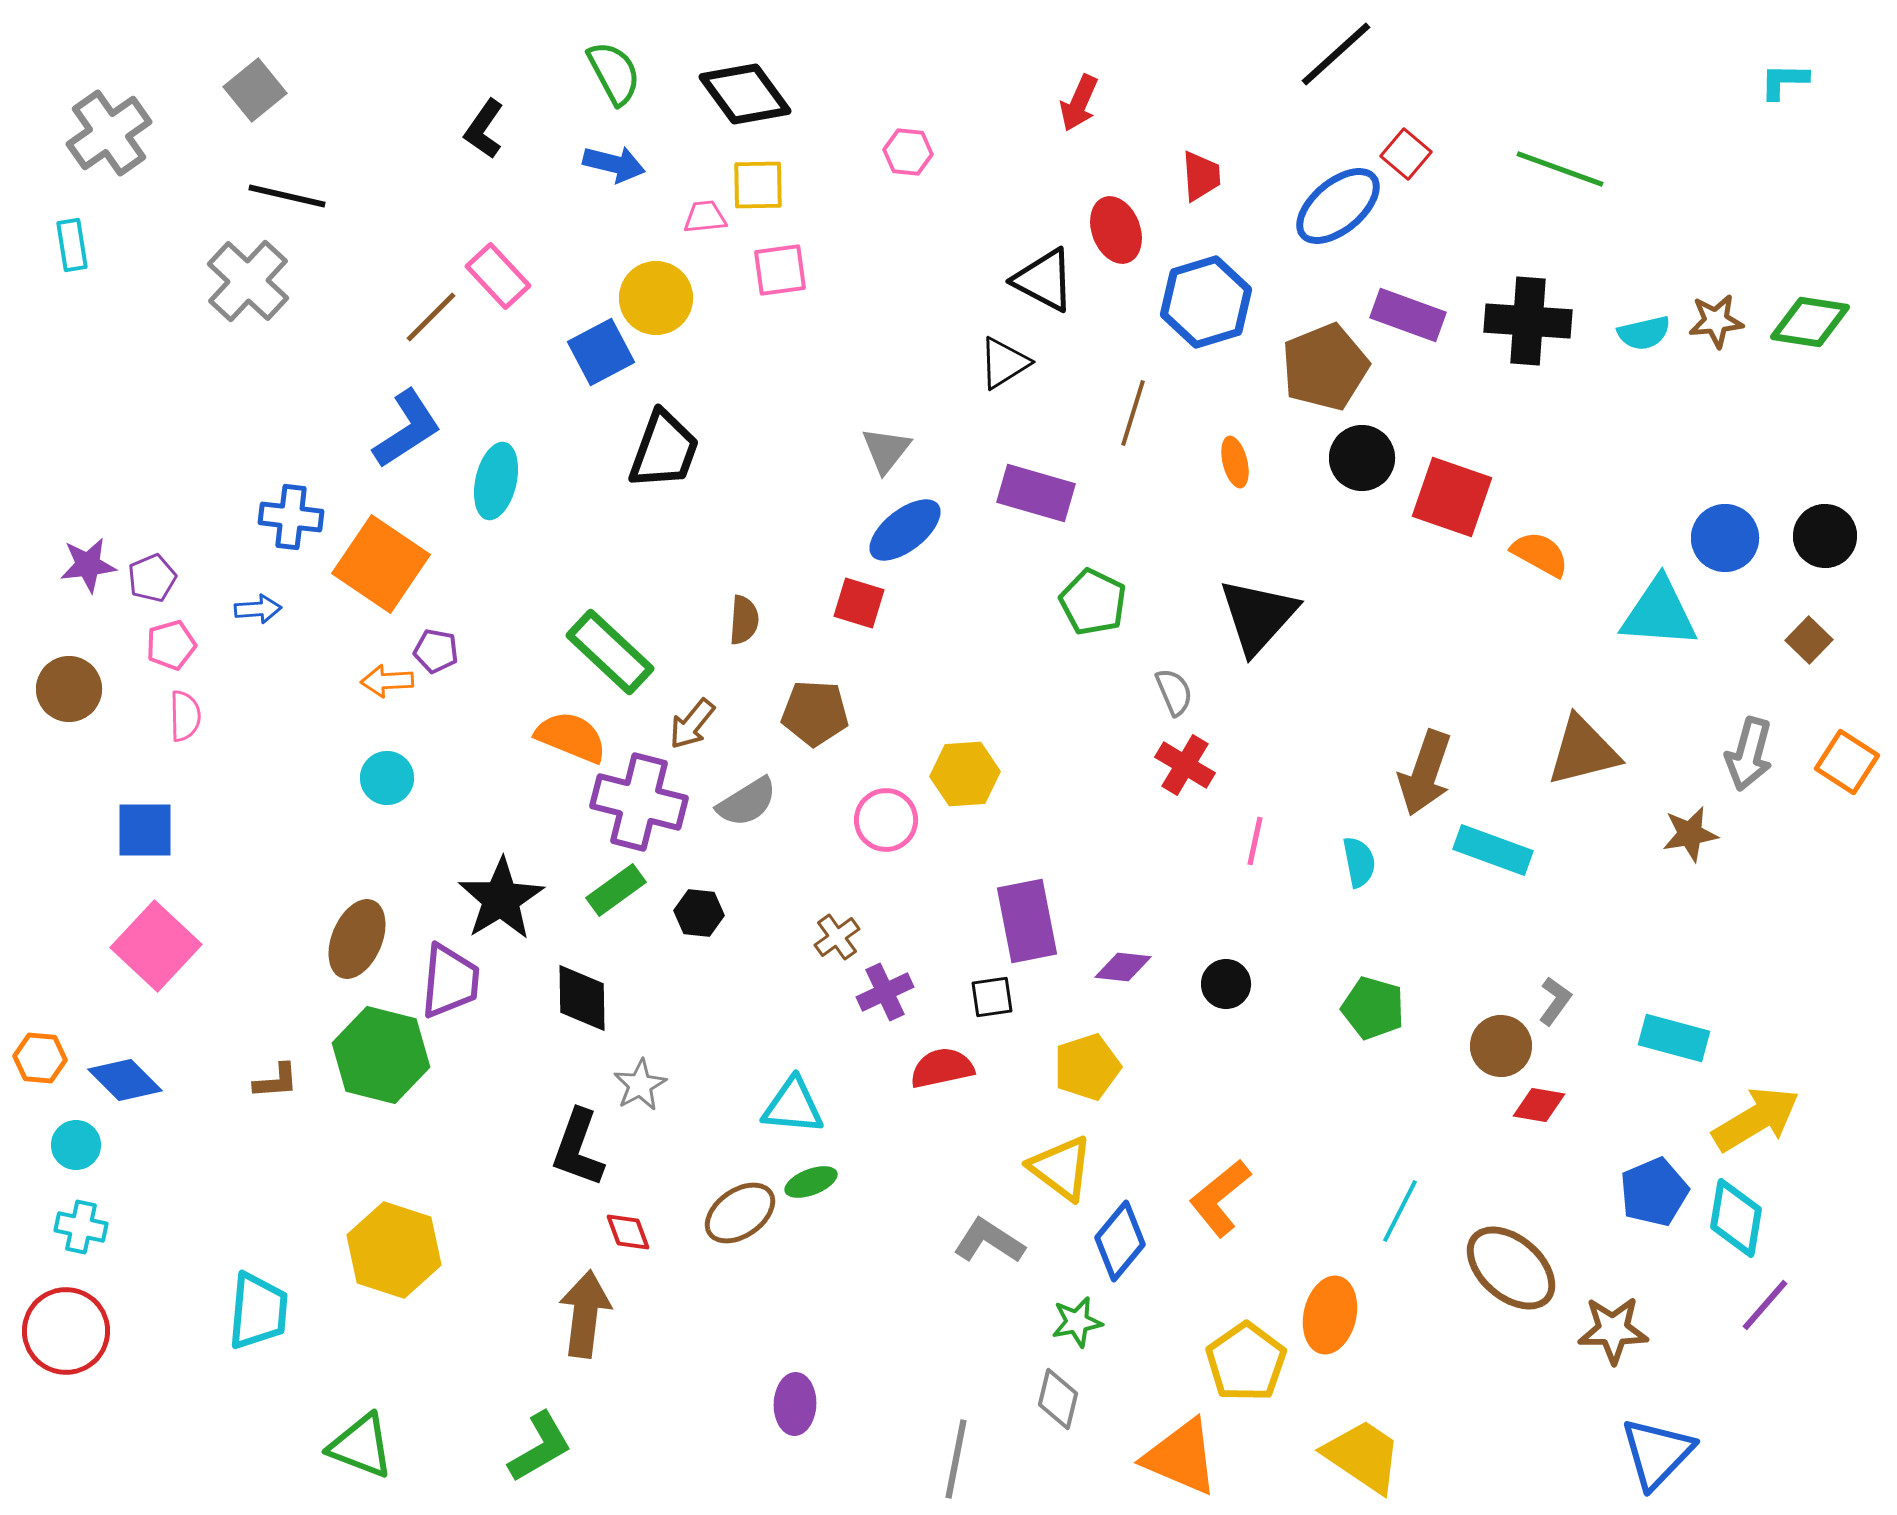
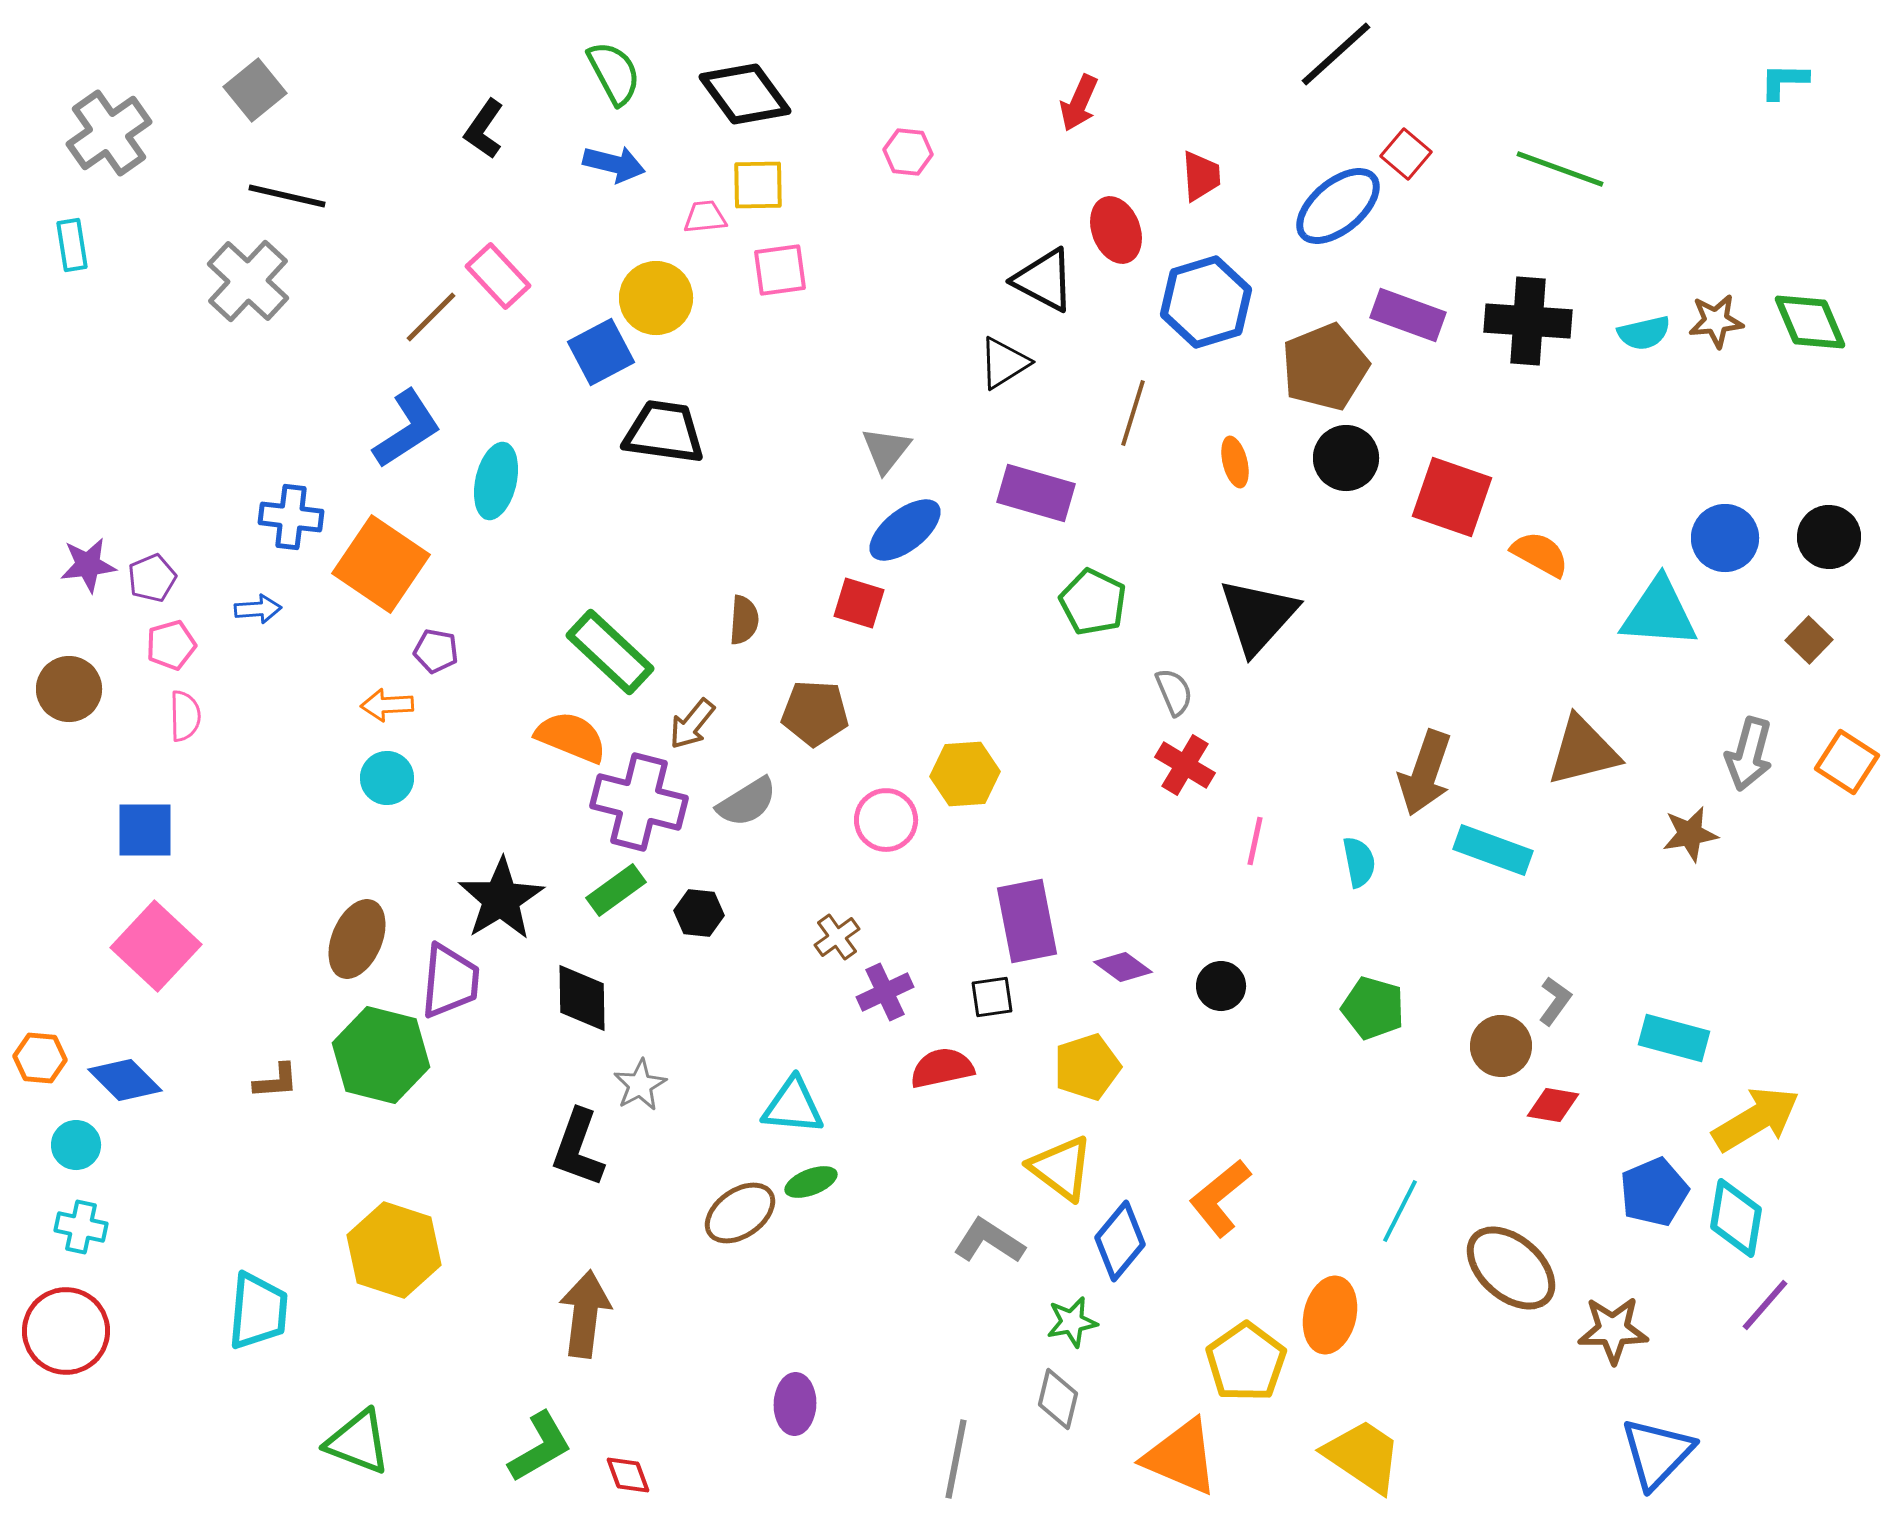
green diamond at (1810, 322): rotated 58 degrees clockwise
black trapezoid at (664, 450): moved 18 px up; rotated 102 degrees counterclockwise
black circle at (1362, 458): moved 16 px left
black circle at (1825, 536): moved 4 px right, 1 px down
orange arrow at (387, 681): moved 24 px down
purple diamond at (1123, 967): rotated 30 degrees clockwise
black circle at (1226, 984): moved 5 px left, 2 px down
red diamond at (1539, 1105): moved 14 px right
red diamond at (628, 1232): moved 243 px down
green star at (1077, 1322): moved 5 px left
green triangle at (361, 1446): moved 3 px left, 4 px up
